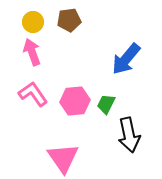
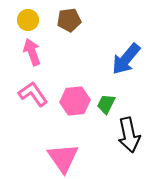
yellow circle: moved 5 px left, 2 px up
